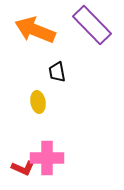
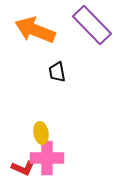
yellow ellipse: moved 3 px right, 31 px down
